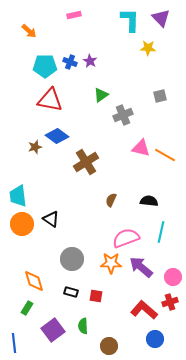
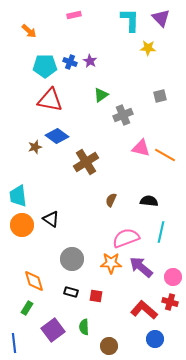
orange circle: moved 1 px down
red cross: rotated 35 degrees clockwise
green semicircle: moved 1 px right, 1 px down
